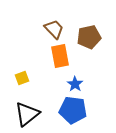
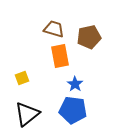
brown trapezoid: rotated 30 degrees counterclockwise
